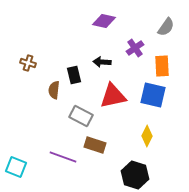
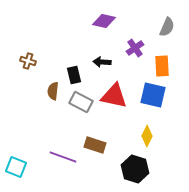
gray semicircle: moved 1 px right; rotated 12 degrees counterclockwise
brown cross: moved 2 px up
brown semicircle: moved 1 px left, 1 px down
red triangle: moved 1 px right; rotated 24 degrees clockwise
gray rectangle: moved 14 px up
black hexagon: moved 6 px up
